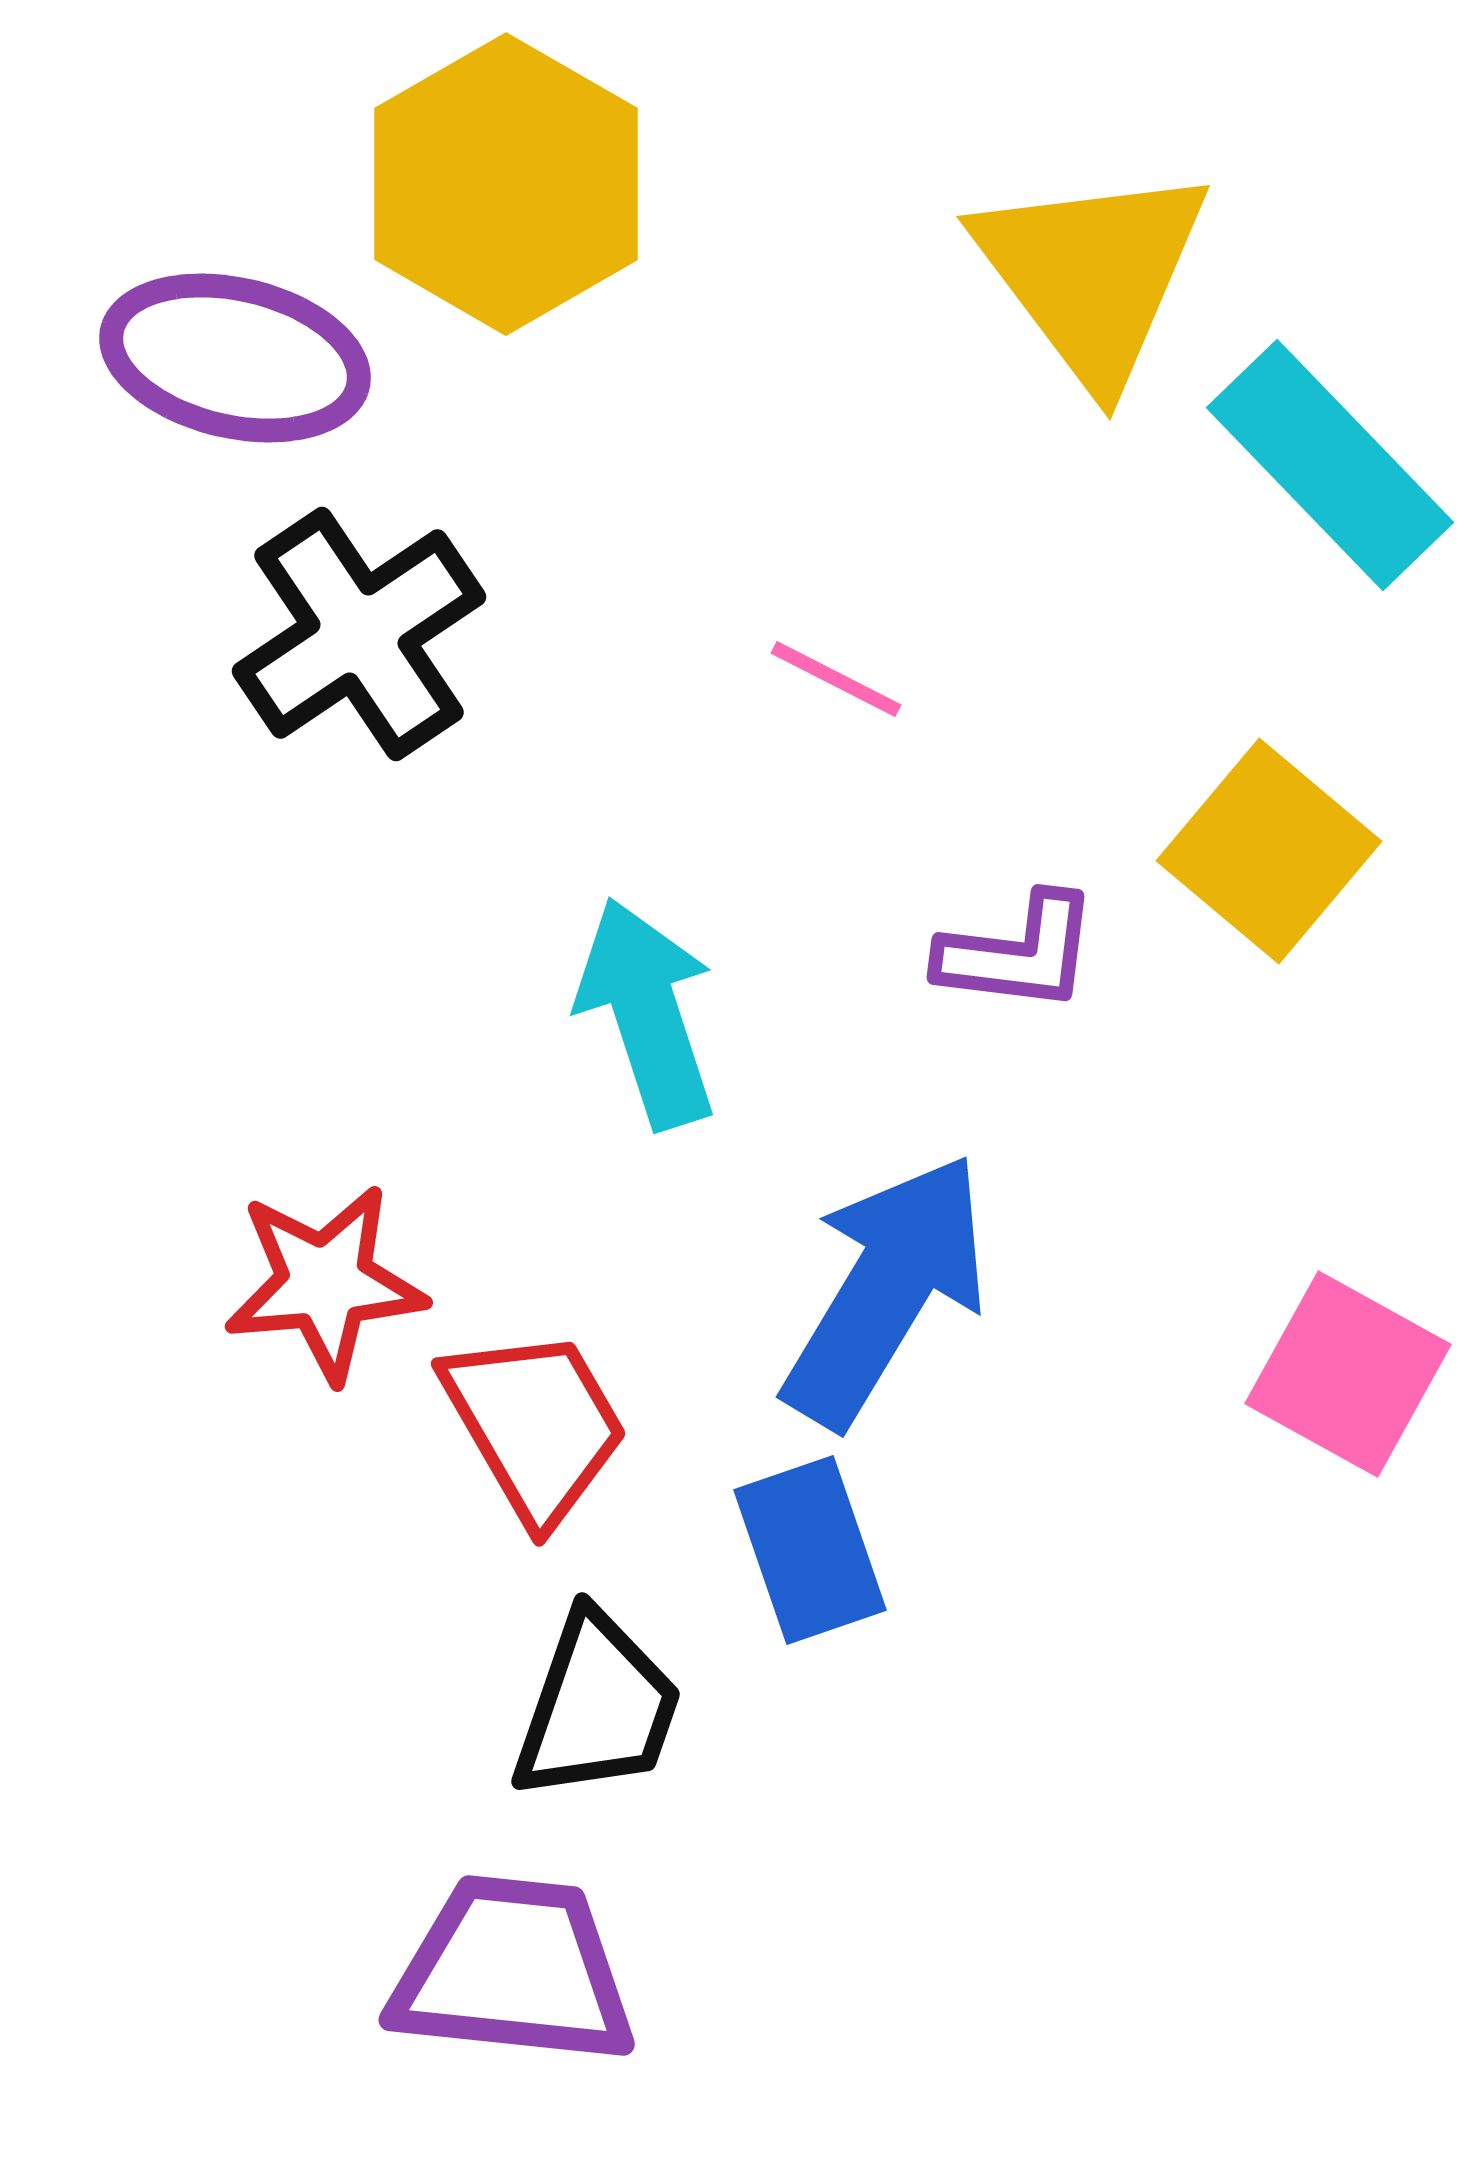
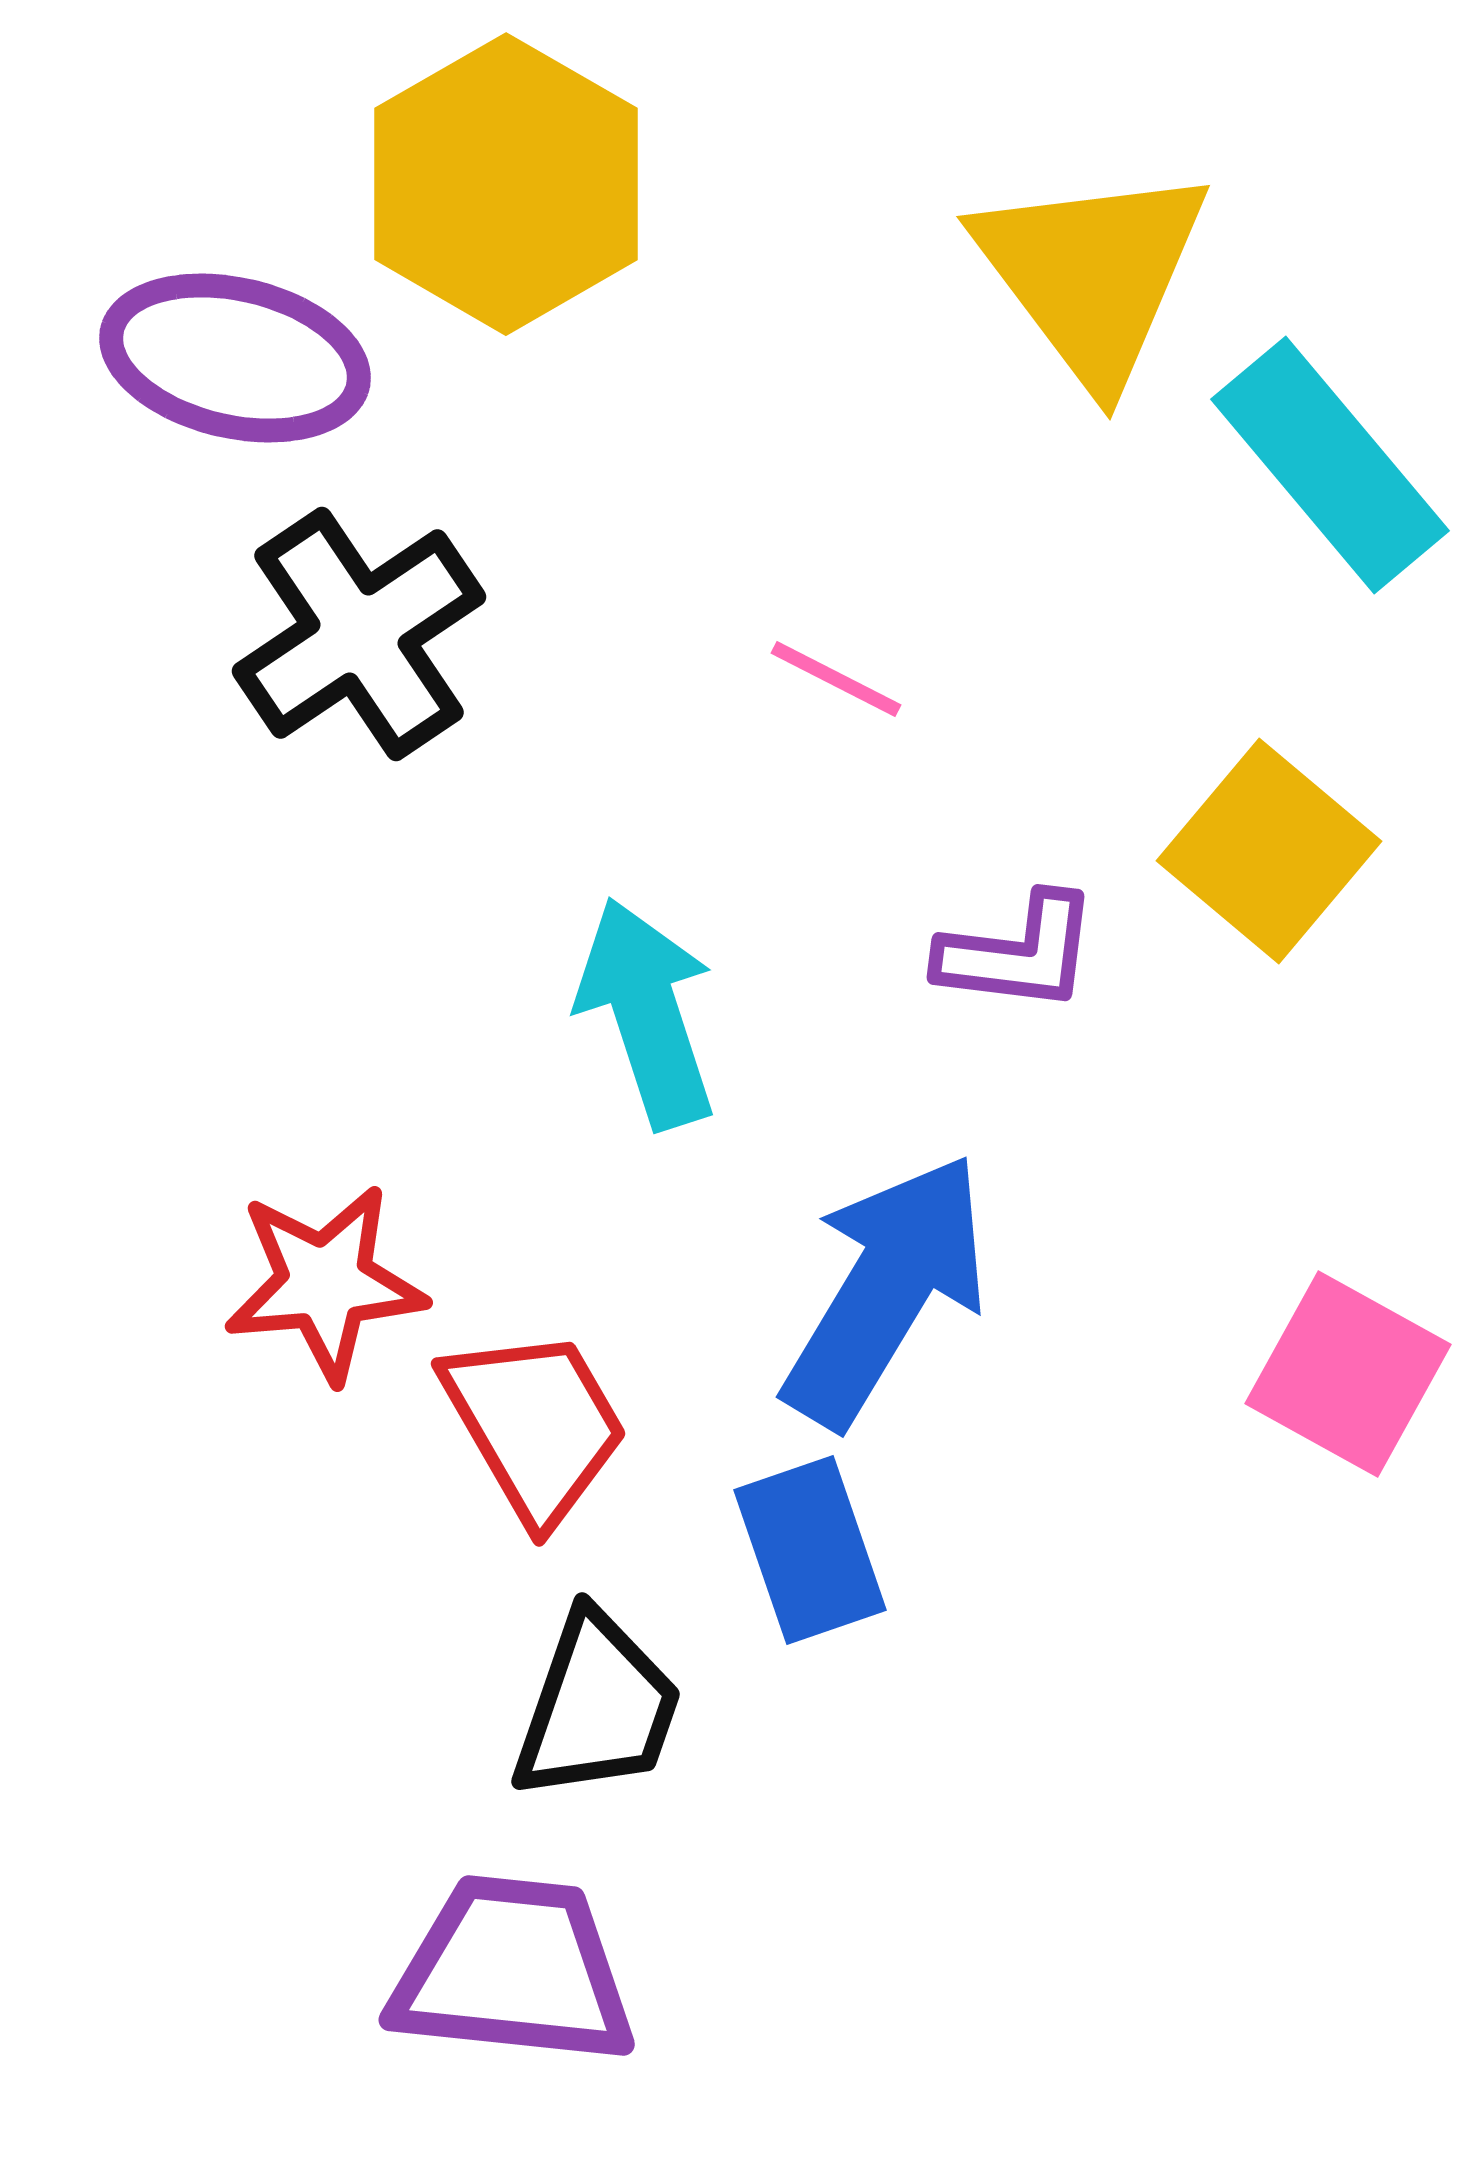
cyan rectangle: rotated 4 degrees clockwise
